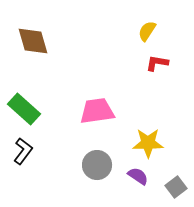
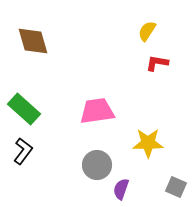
purple semicircle: moved 17 px left, 13 px down; rotated 105 degrees counterclockwise
gray square: rotated 30 degrees counterclockwise
